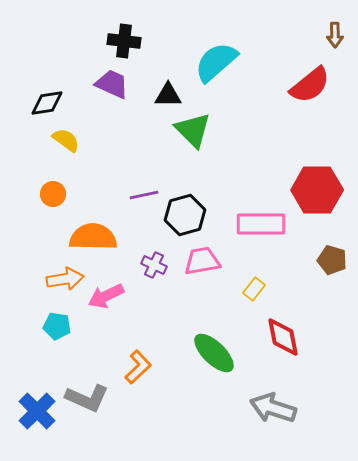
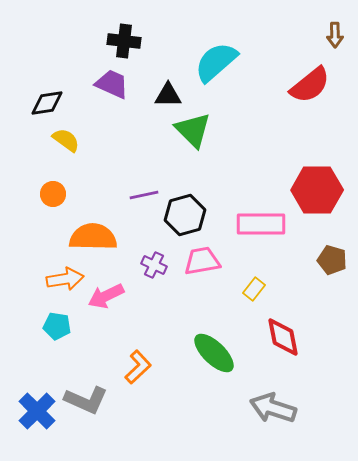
gray L-shape: moved 1 px left, 2 px down
